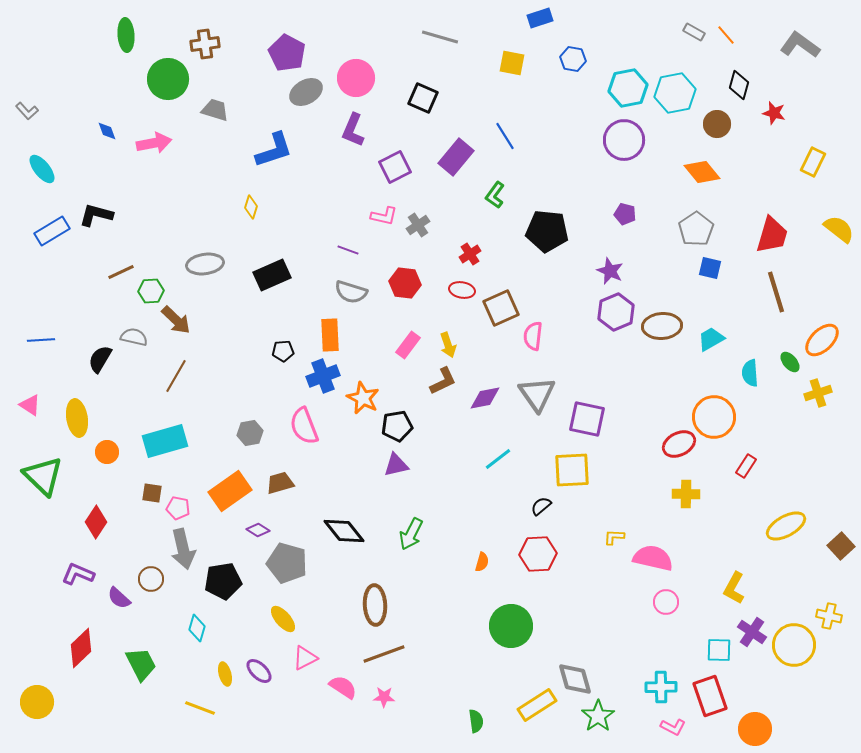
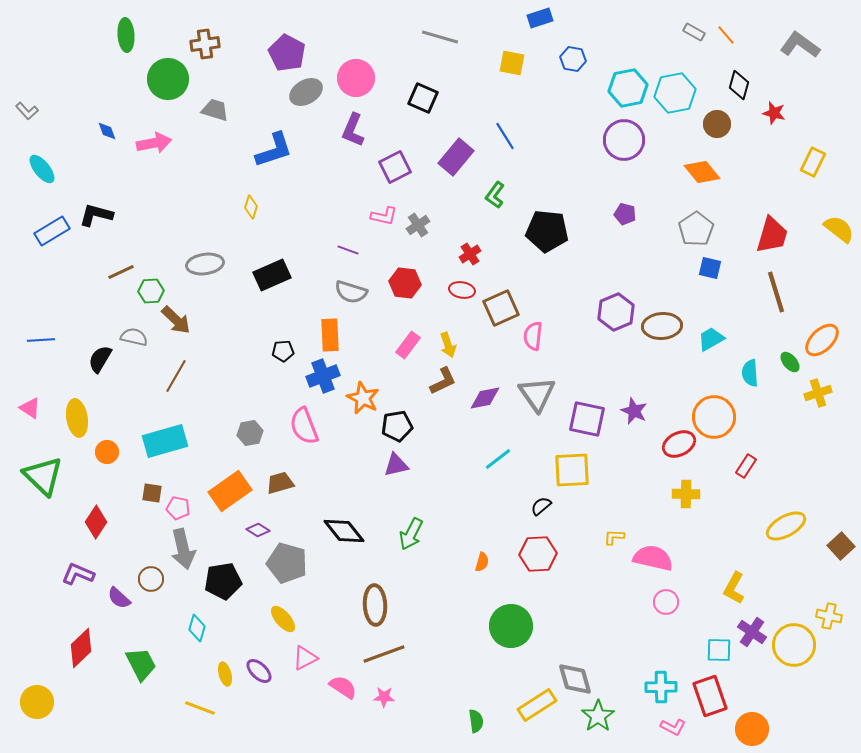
purple star at (610, 271): moved 24 px right, 140 px down
pink triangle at (30, 405): moved 3 px down
orange circle at (755, 729): moved 3 px left
